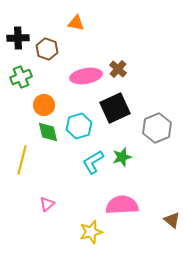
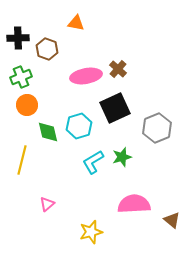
orange circle: moved 17 px left
pink semicircle: moved 12 px right, 1 px up
